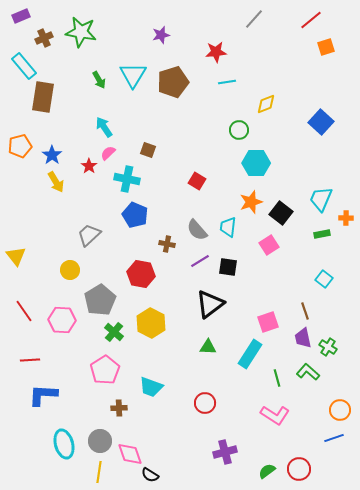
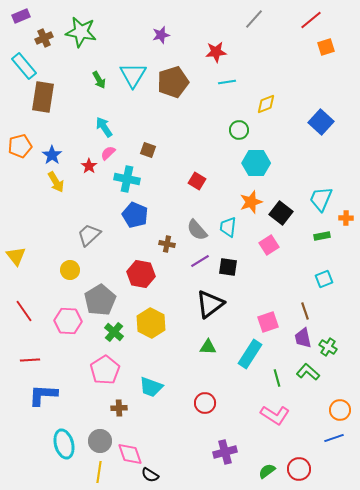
green rectangle at (322, 234): moved 2 px down
cyan square at (324, 279): rotated 30 degrees clockwise
pink hexagon at (62, 320): moved 6 px right, 1 px down
